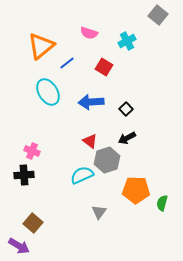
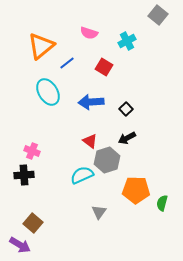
purple arrow: moved 1 px right, 1 px up
